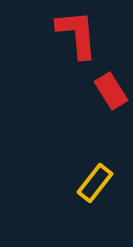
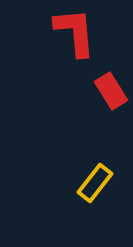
red L-shape: moved 2 px left, 2 px up
